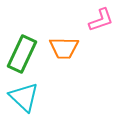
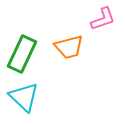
pink L-shape: moved 2 px right, 1 px up
orange trapezoid: moved 5 px right, 1 px up; rotated 16 degrees counterclockwise
